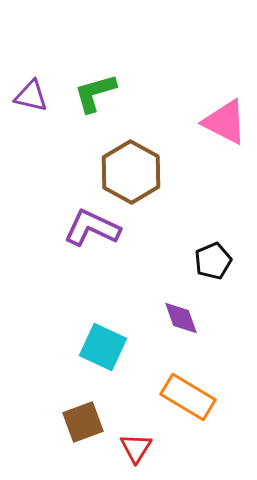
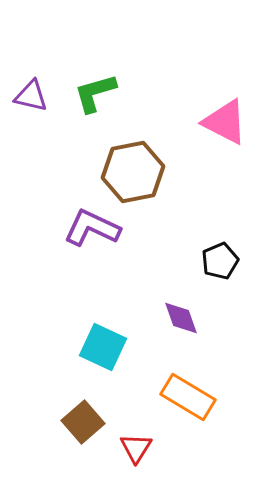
brown hexagon: moved 2 px right; rotated 20 degrees clockwise
black pentagon: moved 7 px right
brown square: rotated 21 degrees counterclockwise
